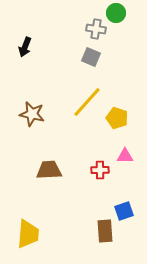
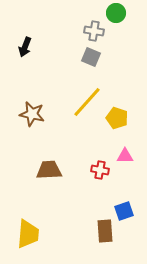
gray cross: moved 2 px left, 2 px down
red cross: rotated 12 degrees clockwise
